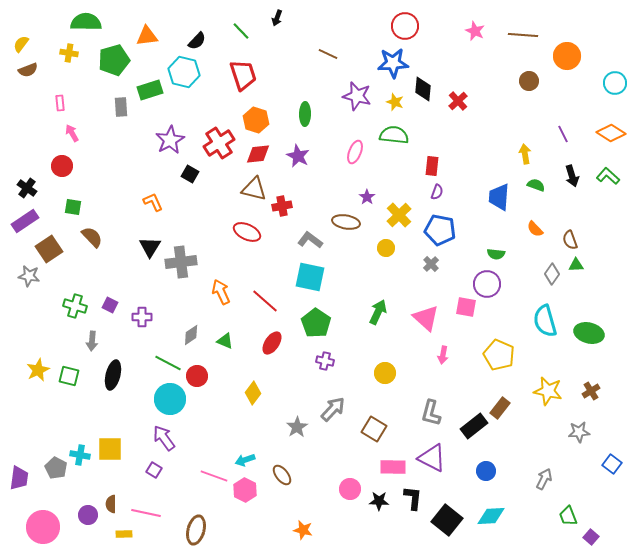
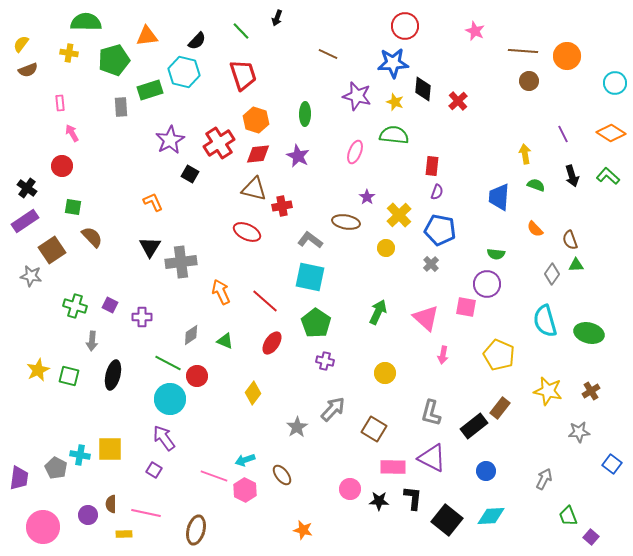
brown line at (523, 35): moved 16 px down
brown square at (49, 249): moved 3 px right, 1 px down
gray star at (29, 276): moved 2 px right
